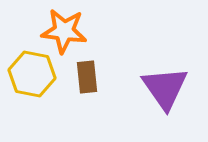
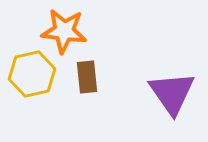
yellow hexagon: rotated 24 degrees counterclockwise
purple triangle: moved 7 px right, 5 px down
